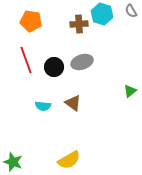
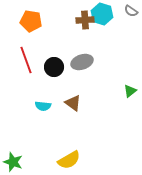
gray semicircle: rotated 24 degrees counterclockwise
brown cross: moved 6 px right, 4 px up
